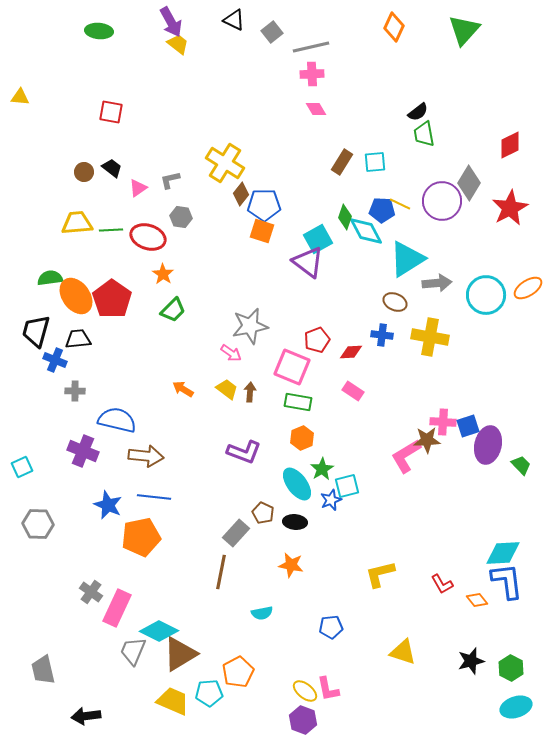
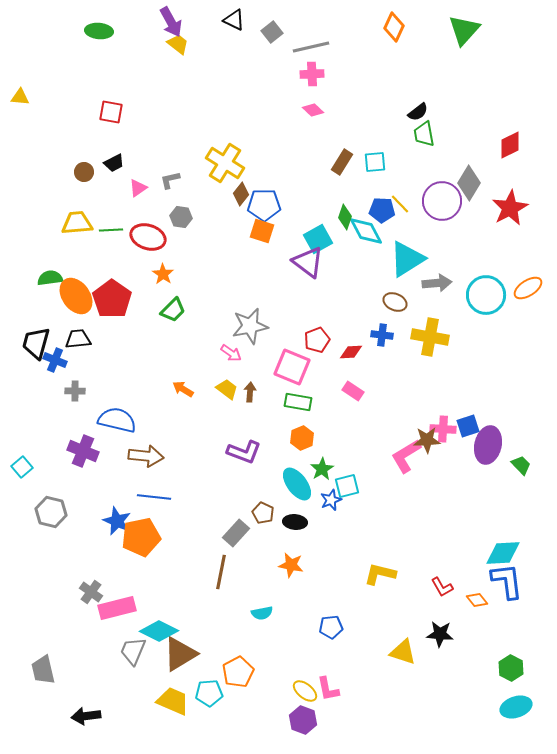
pink diamond at (316, 109): moved 3 px left, 1 px down; rotated 15 degrees counterclockwise
black trapezoid at (112, 168): moved 2 px right, 5 px up; rotated 115 degrees clockwise
yellow line at (400, 204): rotated 20 degrees clockwise
black trapezoid at (36, 331): moved 12 px down
pink cross at (443, 422): moved 7 px down
cyan square at (22, 467): rotated 15 degrees counterclockwise
blue star at (108, 505): moved 9 px right, 16 px down
gray hexagon at (38, 524): moved 13 px right, 12 px up; rotated 12 degrees clockwise
yellow L-shape at (380, 574): rotated 28 degrees clockwise
red L-shape at (442, 584): moved 3 px down
pink rectangle at (117, 608): rotated 51 degrees clockwise
black star at (471, 661): moved 31 px left, 27 px up; rotated 20 degrees clockwise
